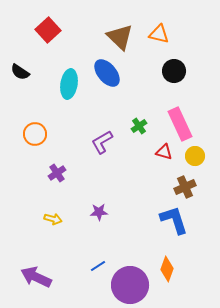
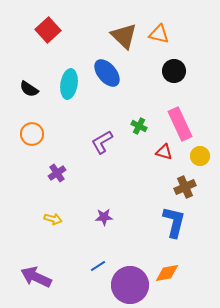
brown triangle: moved 4 px right, 1 px up
black semicircle: moved 9 px right, 17 px down
green cross: rotated 28 degrees counterclockwise
orange circle: moved 3 px left
yellow circle: moved 5 px right
purple star: moved 5 px right, 5 px down
blue L-shape: moved 2 px down; rotated 32 degrees clockwise
orange diamond: moved 4 px down; rotated 60 degrees clockwise
